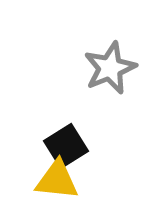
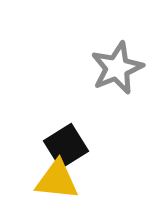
gray star: moved 7 px right
